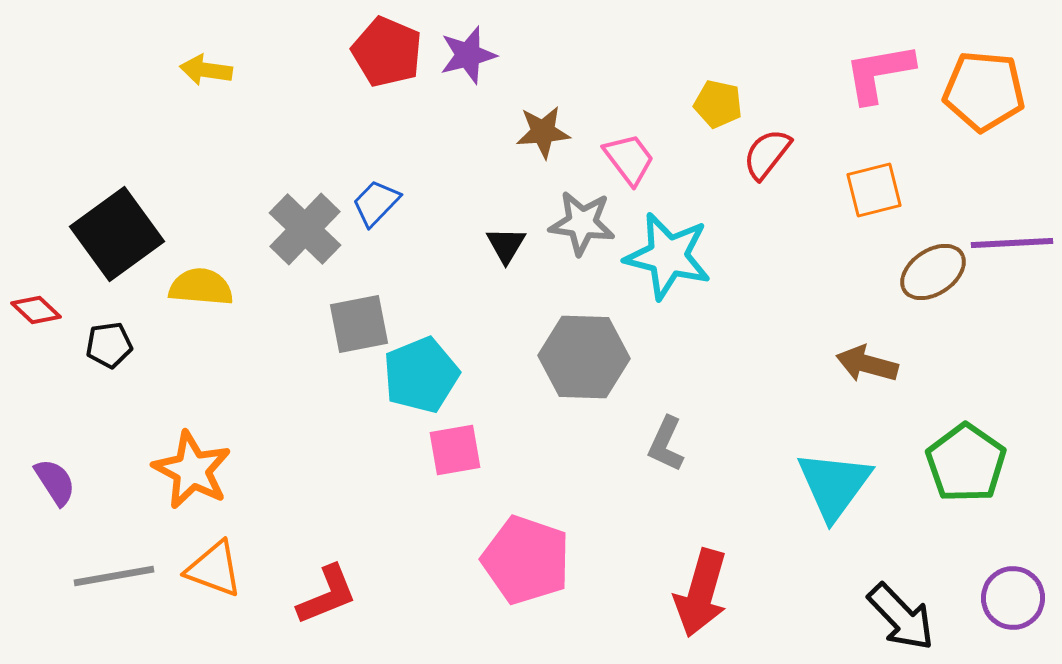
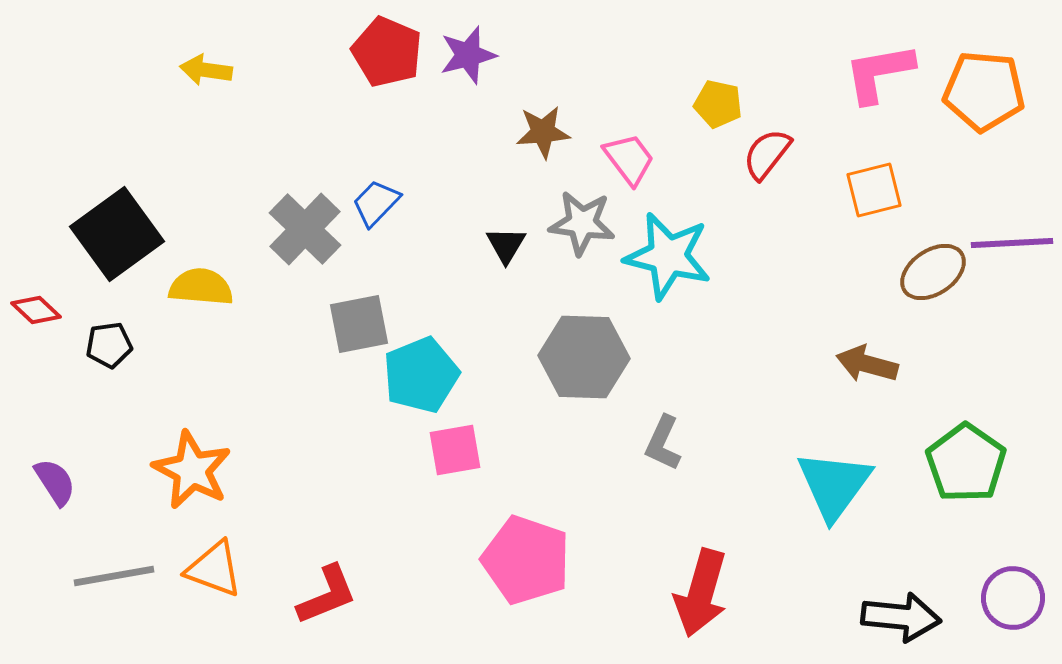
gray L-shape: moved 3 px left, 1 px up
black arrow: rotated 40 degrees counterclockwise
